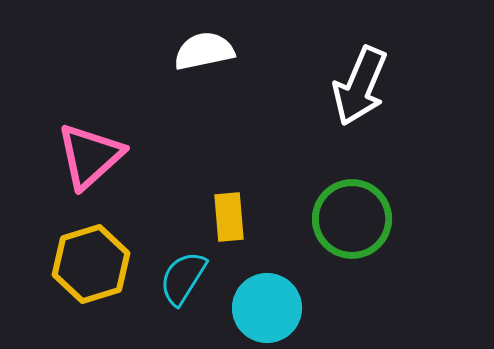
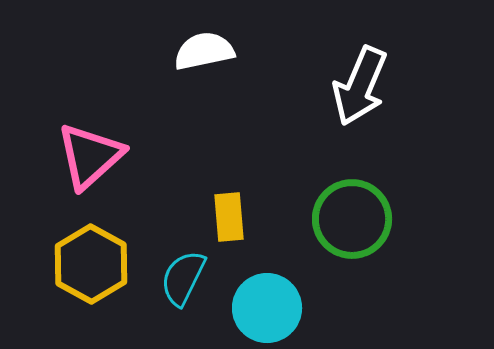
yellow hexagon: rotated 14 degrees counterclockwise
cyan semicircle: rotated 6 degrees counterclockwise
